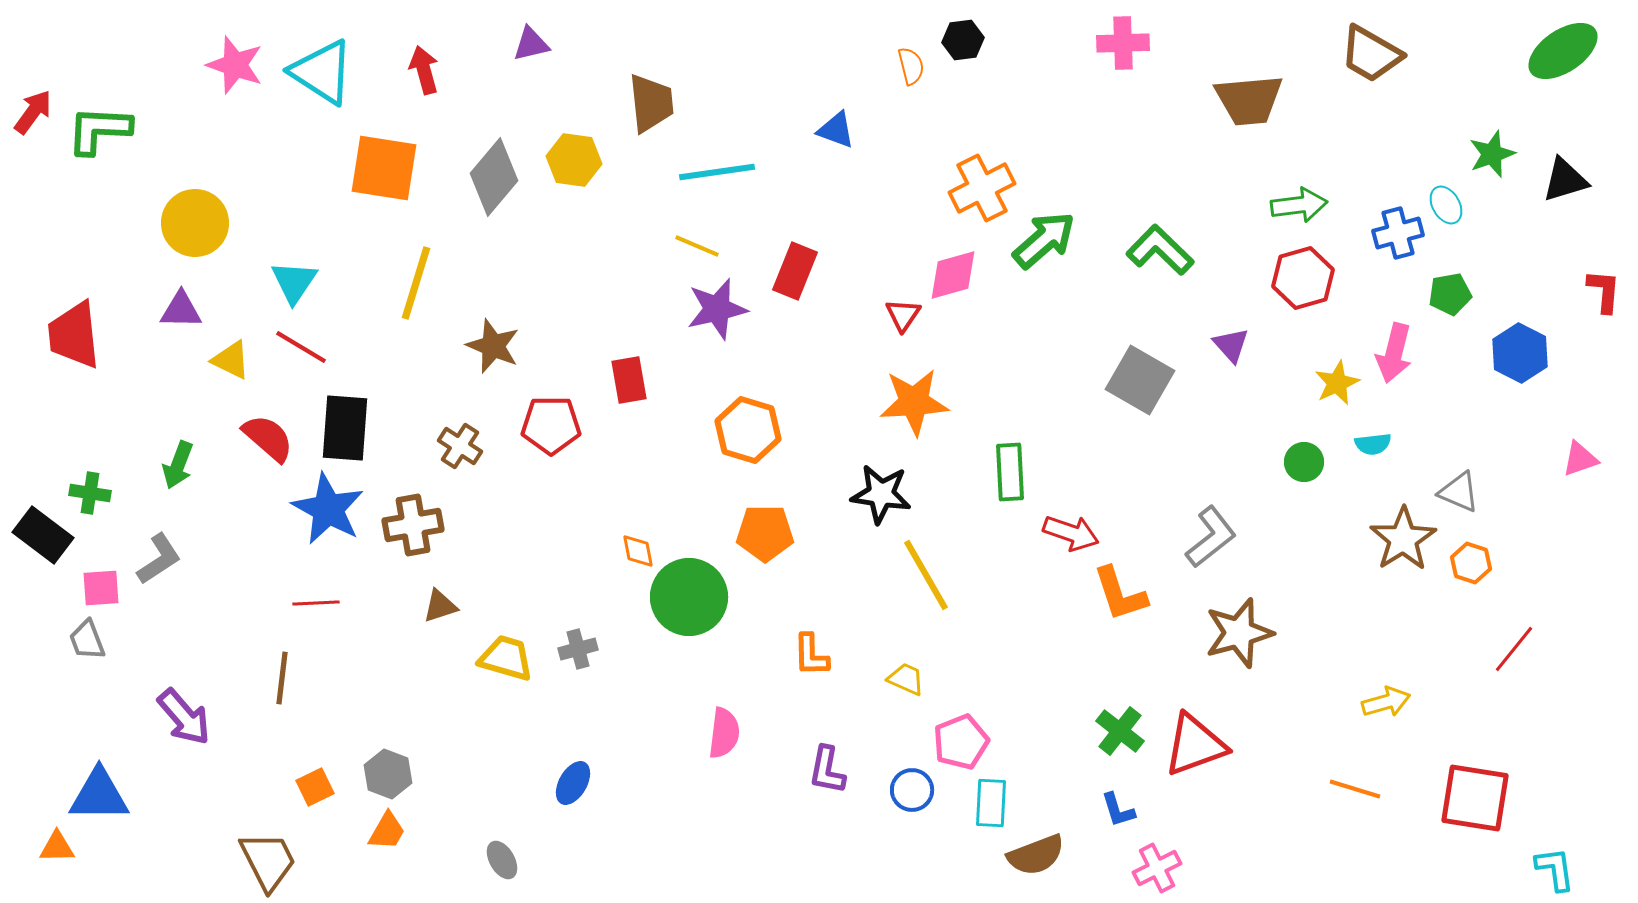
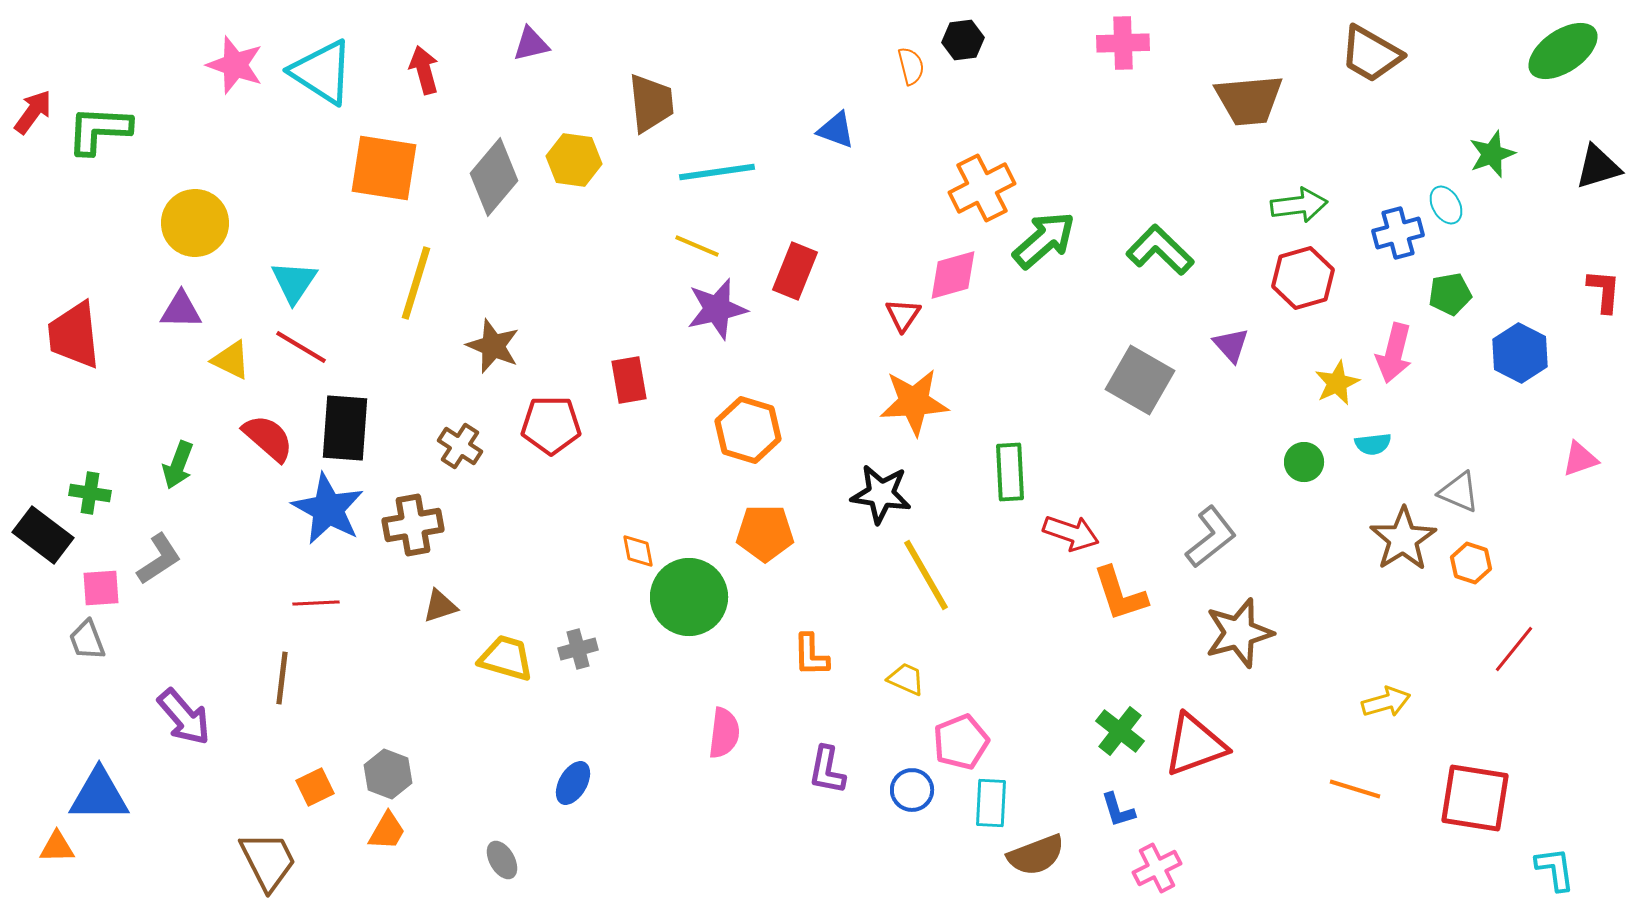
black triangle at (1565, 180): moved 33 px right, 13 px up
